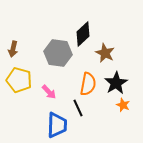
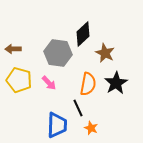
brown arrow: rotated 77 degrees clockwise
pink arrow: moved 9 px up
orange star: moved 32 px left, 23 px down
